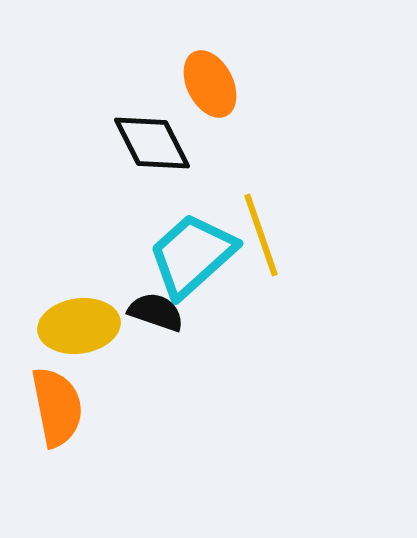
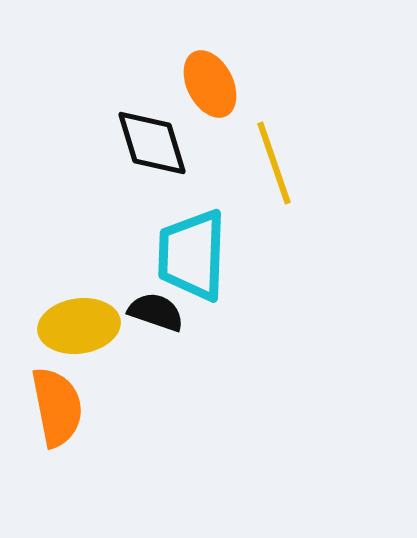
black diamond: rotated 10 degrees clockwise
yellow line: moved 13 px right, 72 px up
cyan trapezoid: rotated 46 degrees counterclockwise
